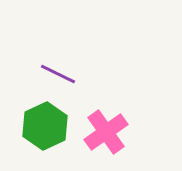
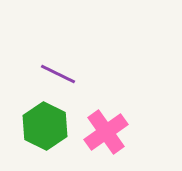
green hexagon: rotated 9 degrees counterclockwise
